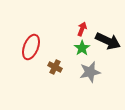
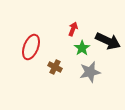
red arrow: moved 9 px left
